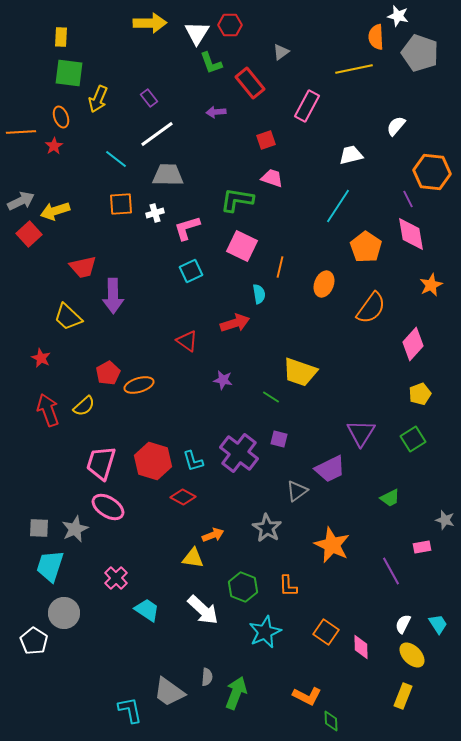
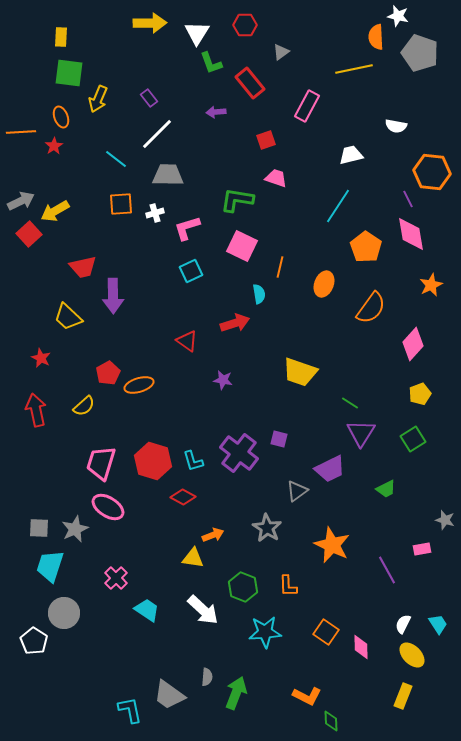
red hexagon at (230, 25): moved 15 px right
white semicircle at (396, 126): rotated 120 degrees counterclockwise
white line at (157, 134): rotated 9 degrees counterclockwise
pink trapezoid at (272, 178): moved 4 px right
yellow arrow at (55, 211): rotated 12 degrees counterclockwise
green line at (271, 397): moved 79 px right, 6 px down
red arrow at (48, 410): moved 12 px left; rotated 8 degrees clockwise
green trapezoid at (390, 498): moved 4 px left, 9 px up
pink rectangle at (422, 547): moved 2 px down
purple line at (391, 571): moved 4 px left, 1 px up
cyan star at (265, 632): rotated 20 degrees clockwise
gray trapezoid at (169, 692): moved 3 px down
